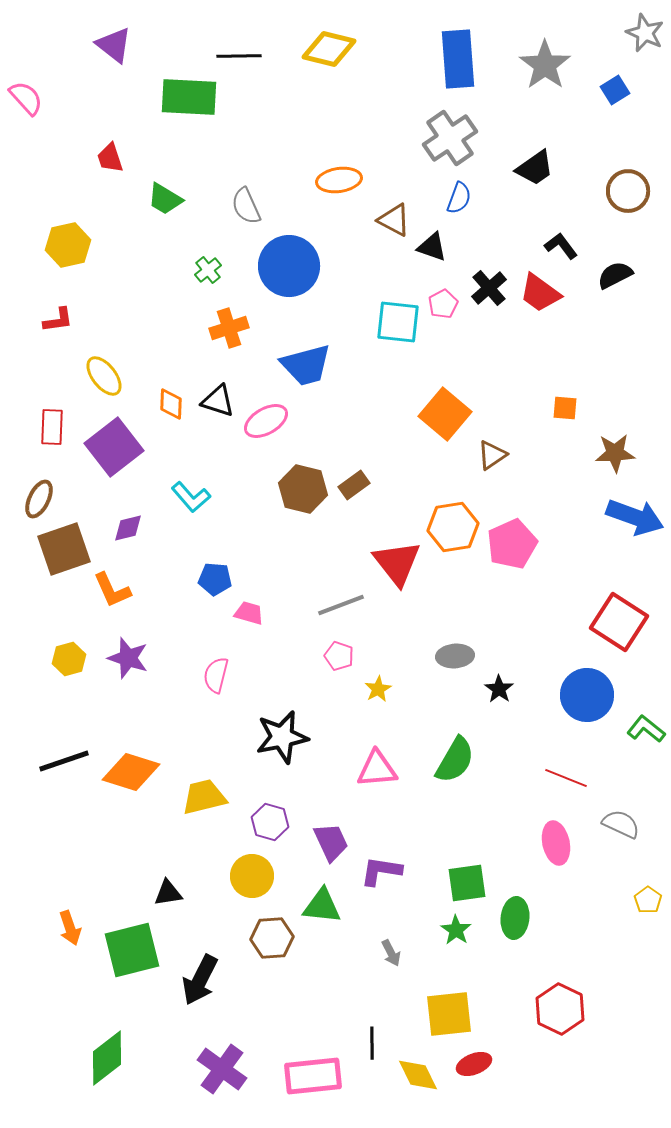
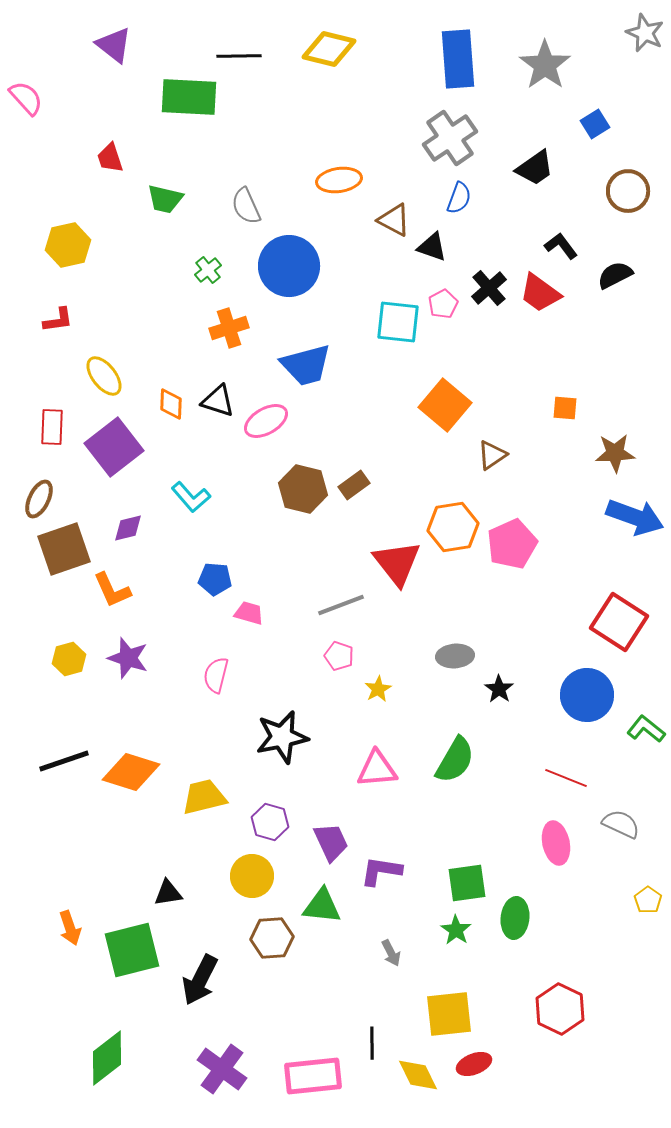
blue square at (615, 90): moved 20 px left, 34 px down
green trapezoid at (165, 199): rotated 18 degrees counterclockwise
orange square at (445, 414): moved 9 px up
